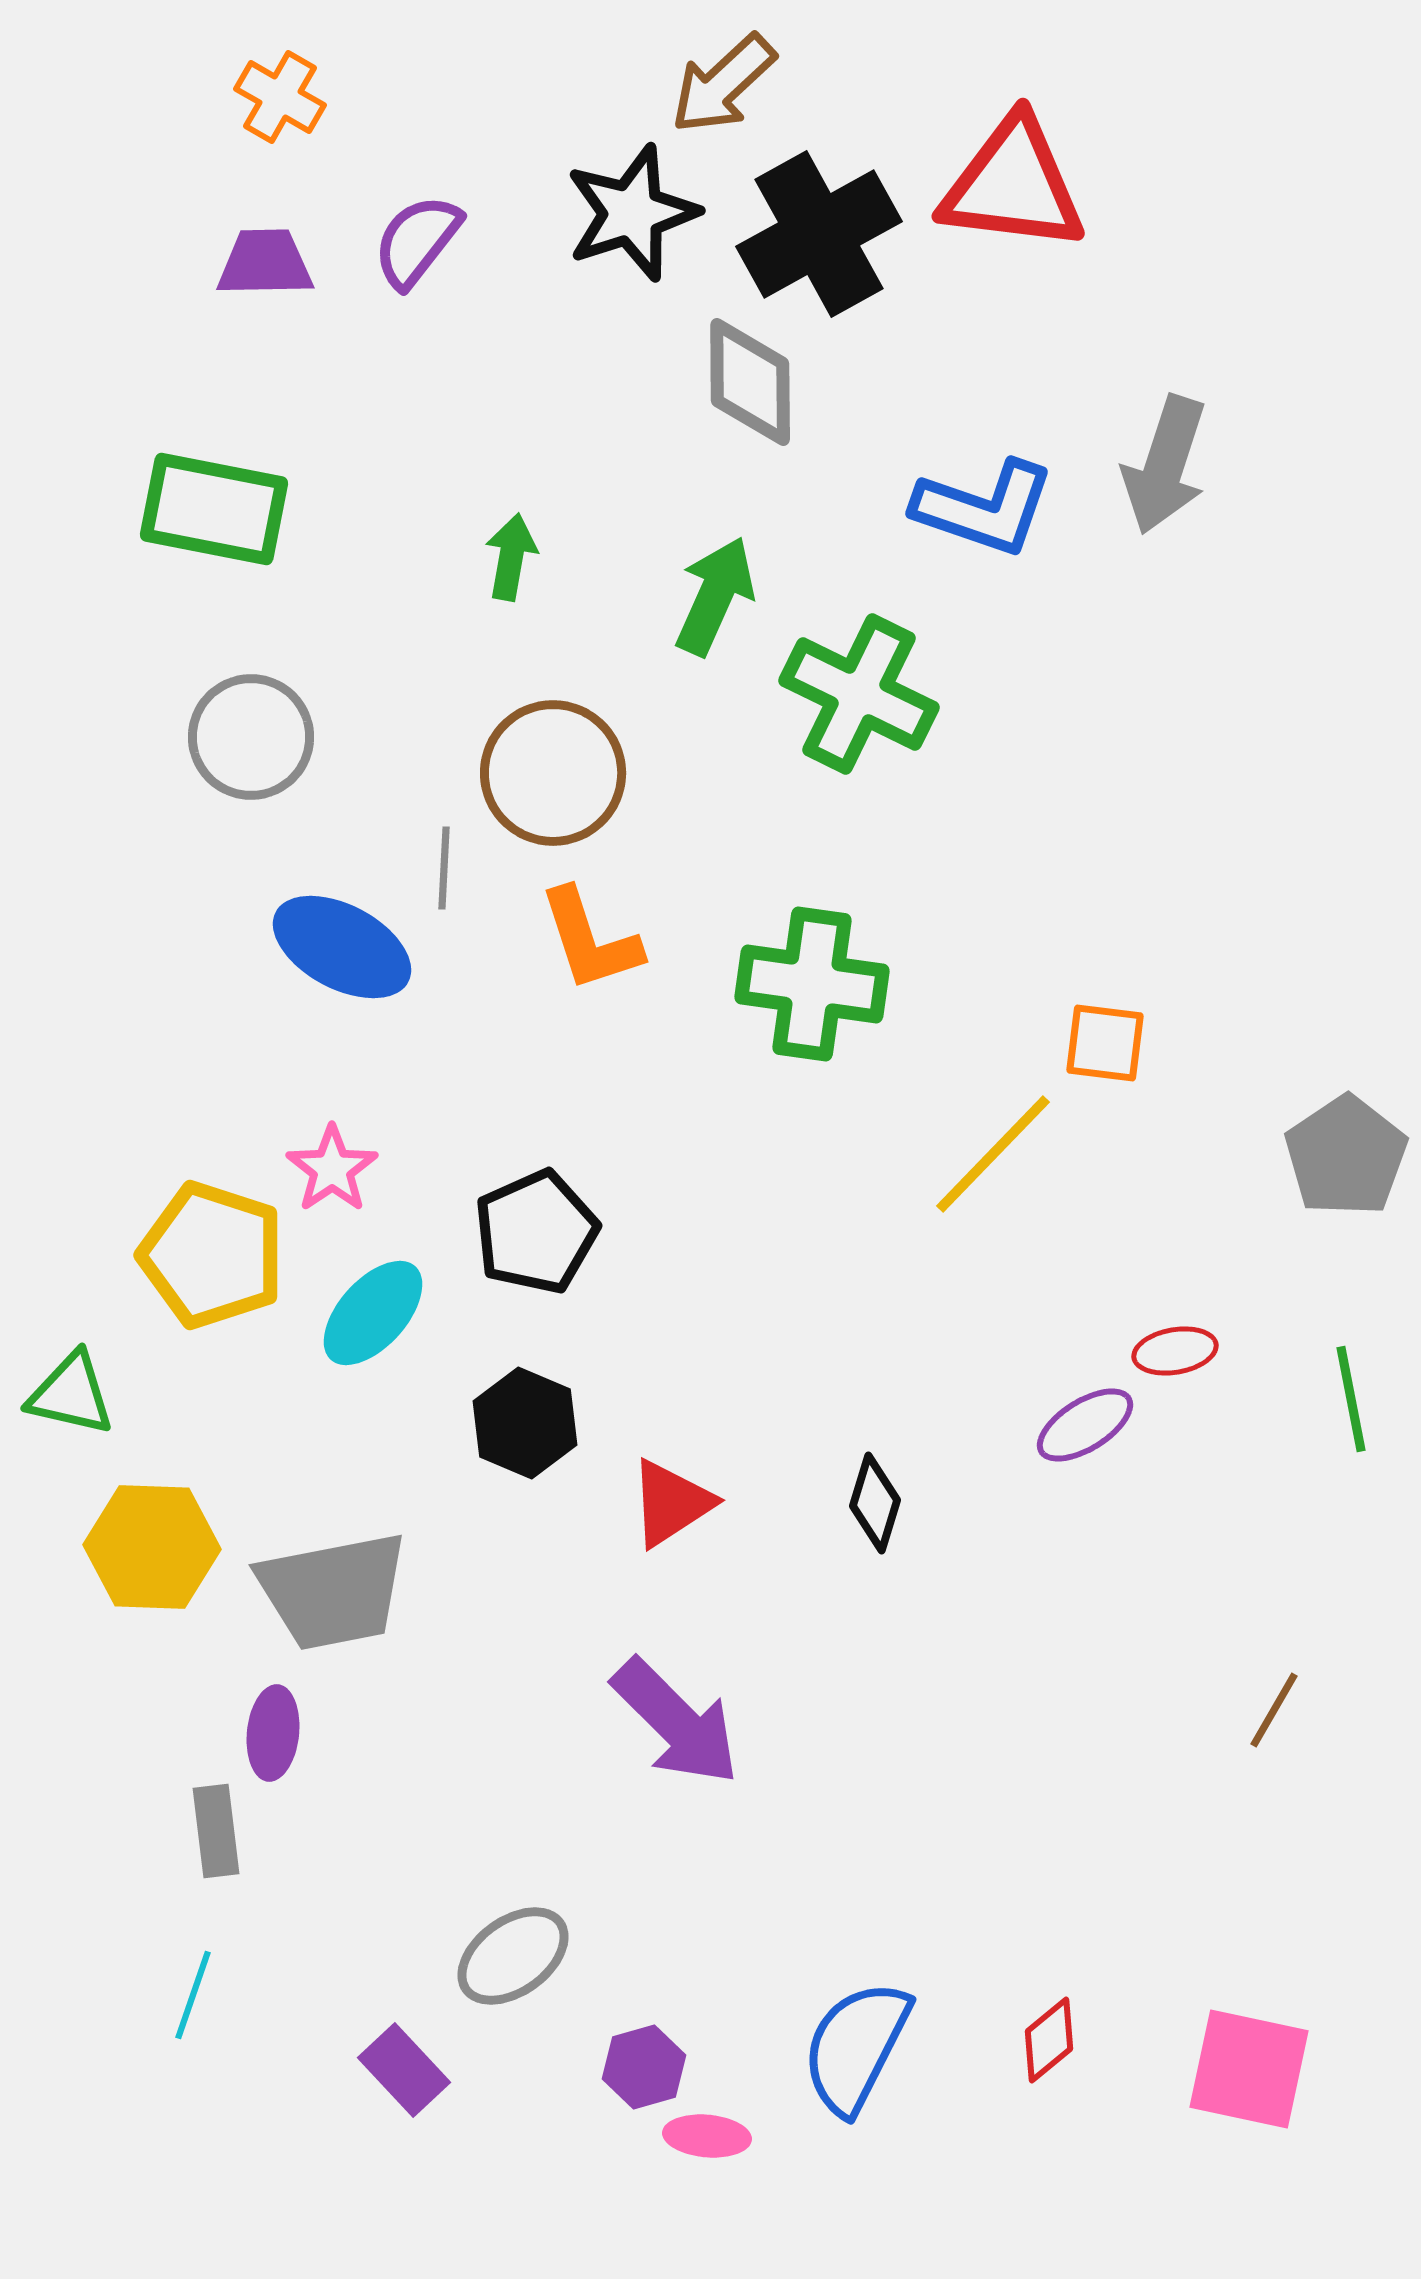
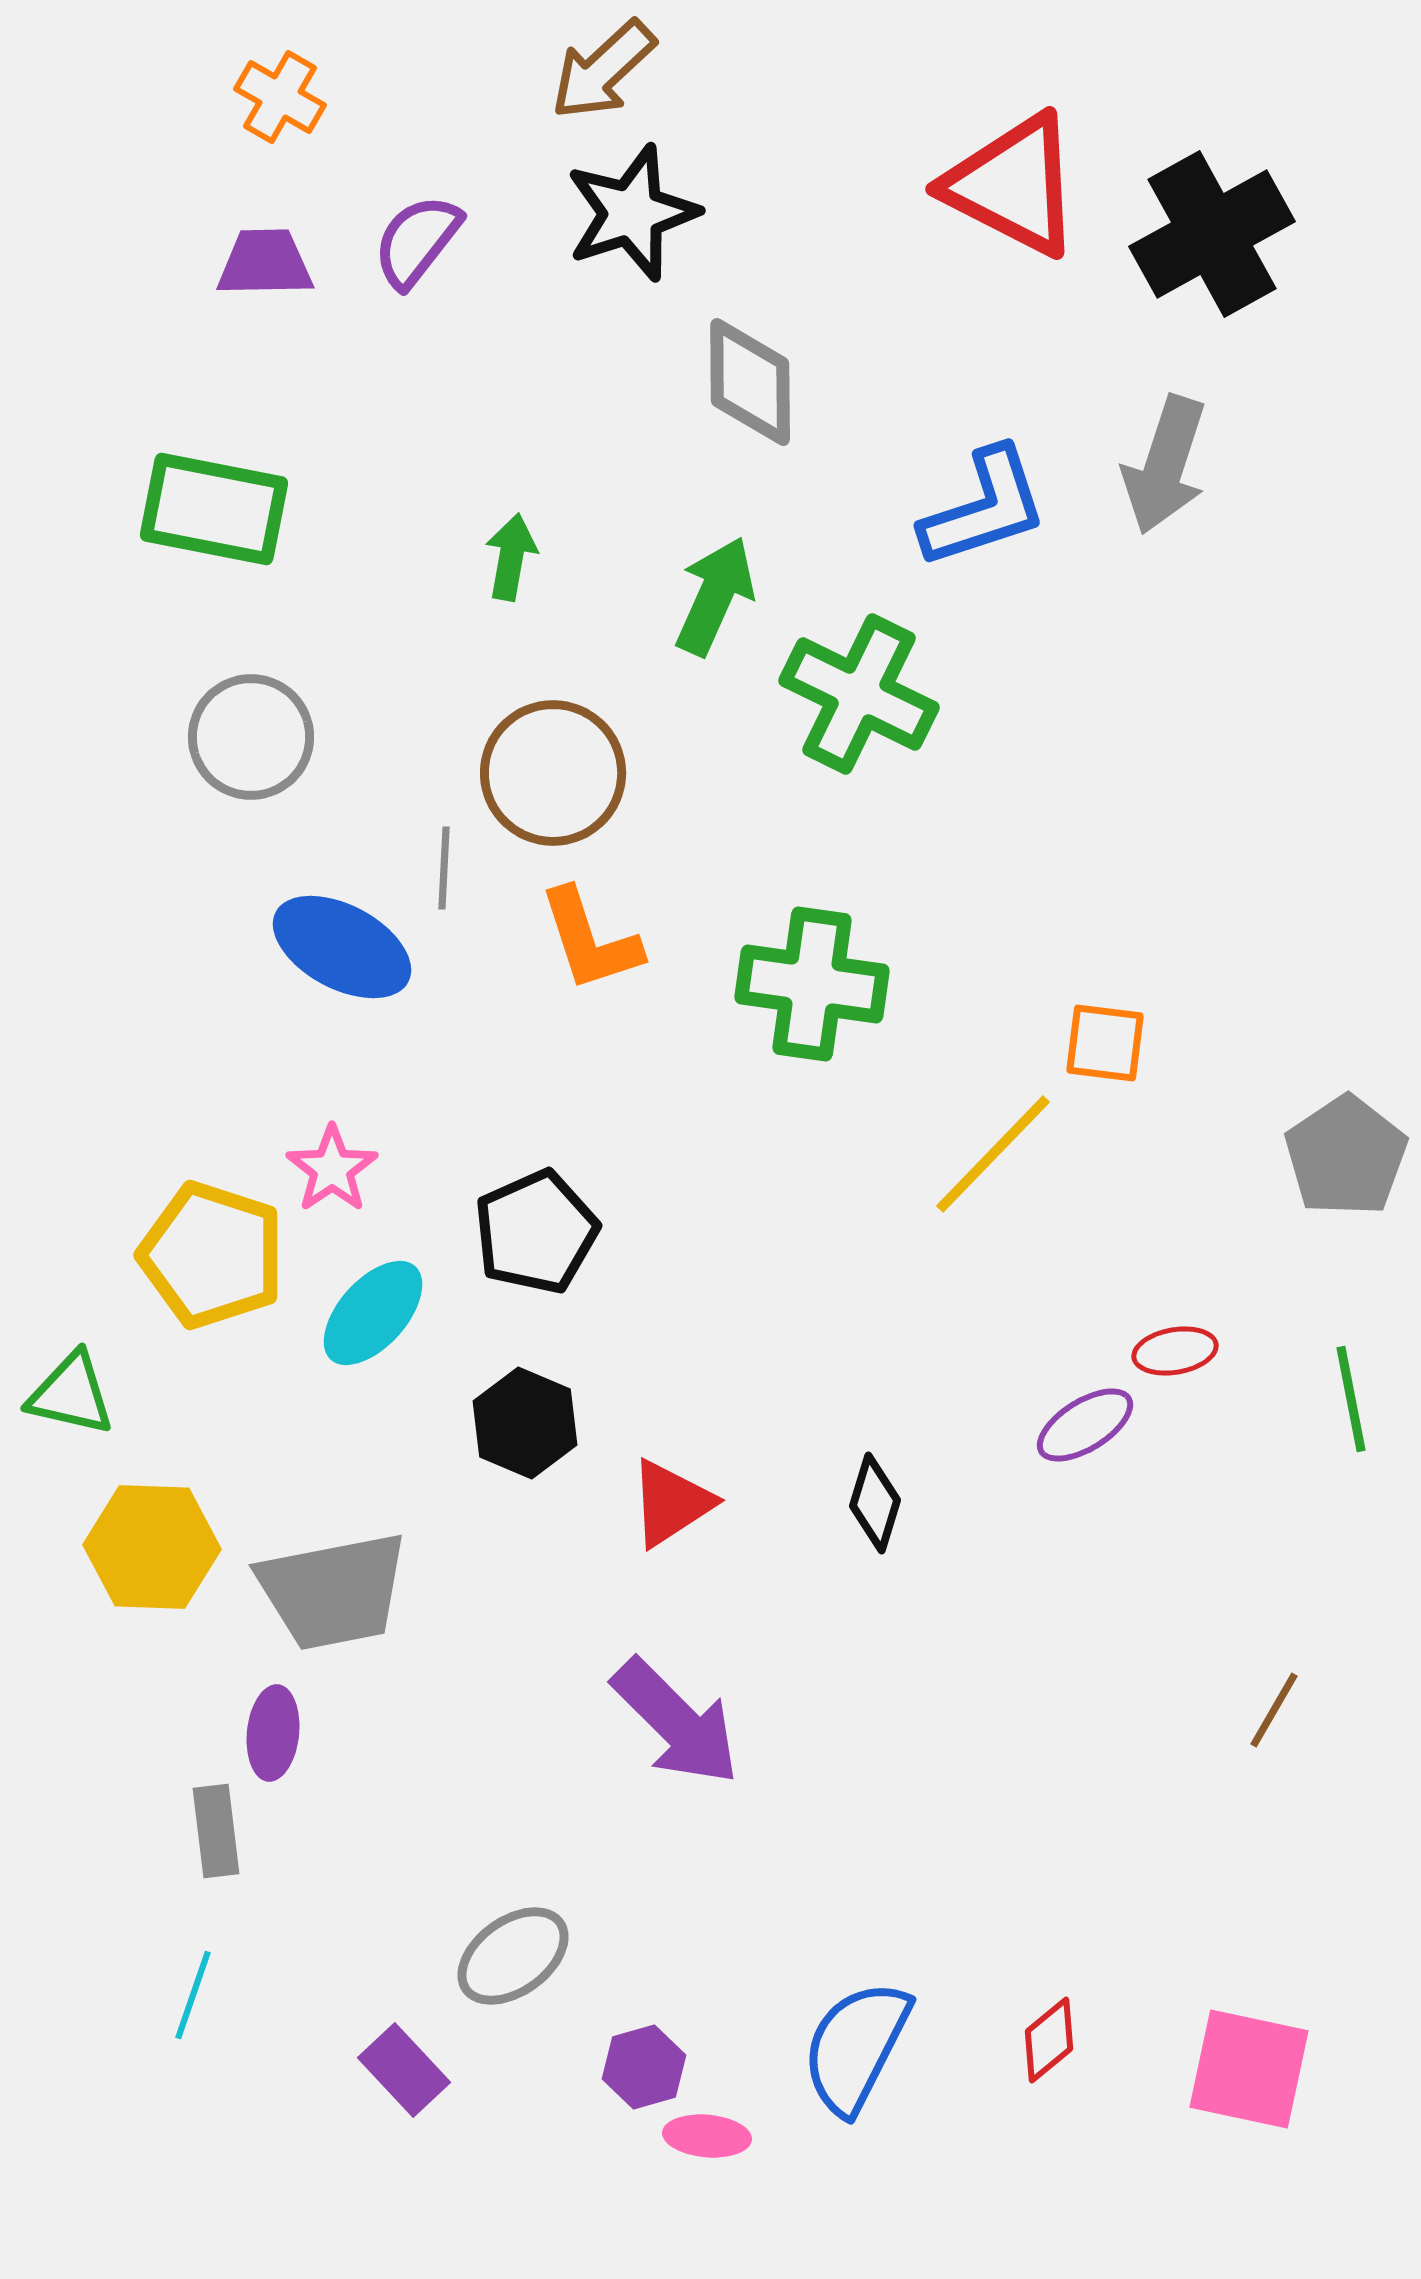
brown arrow at (723, 84): moved 120 px left, 14 px up
red triangle at (1013, 185): rotated 20 degrees clockwise
black cross at (819, 234): moved 393 px right
blue L-shape at (984, 508): rotated 37 degrees counterclockwise
